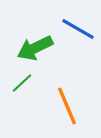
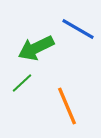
green arrow: moved 1 px right
